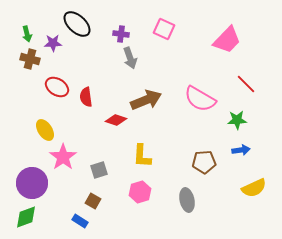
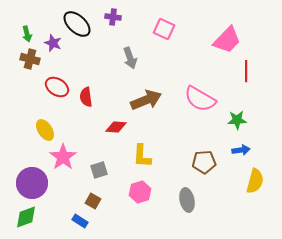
purple cross: moved 8 px left, 17 px up
purple star: rotated 24 degrees clockwise
red line: moved 13 px up; rotated 45 degrees clockwise
red diamond: moved 7 px down; rotated 15 degrees counterclockwise
yellow semicircle: moved 1 px right, 7 px up; rotated 50 degrees counterclockwise
